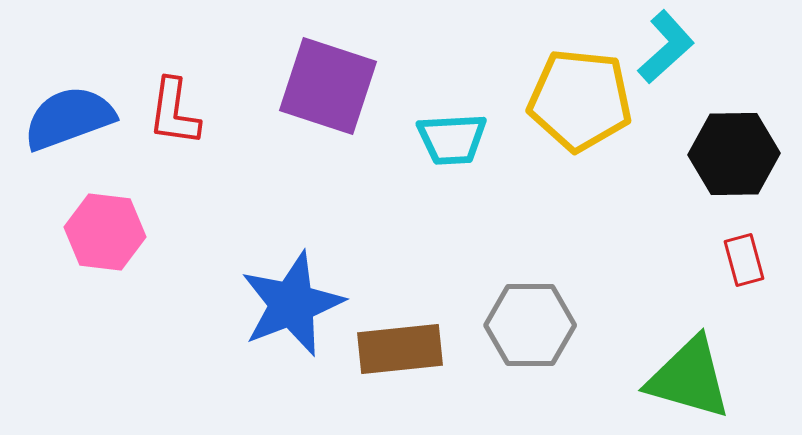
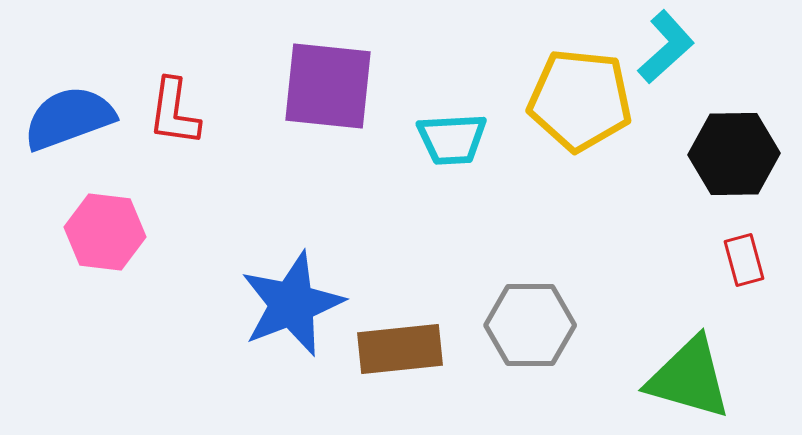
purple square: rotated 12 degrees counterclockwise
